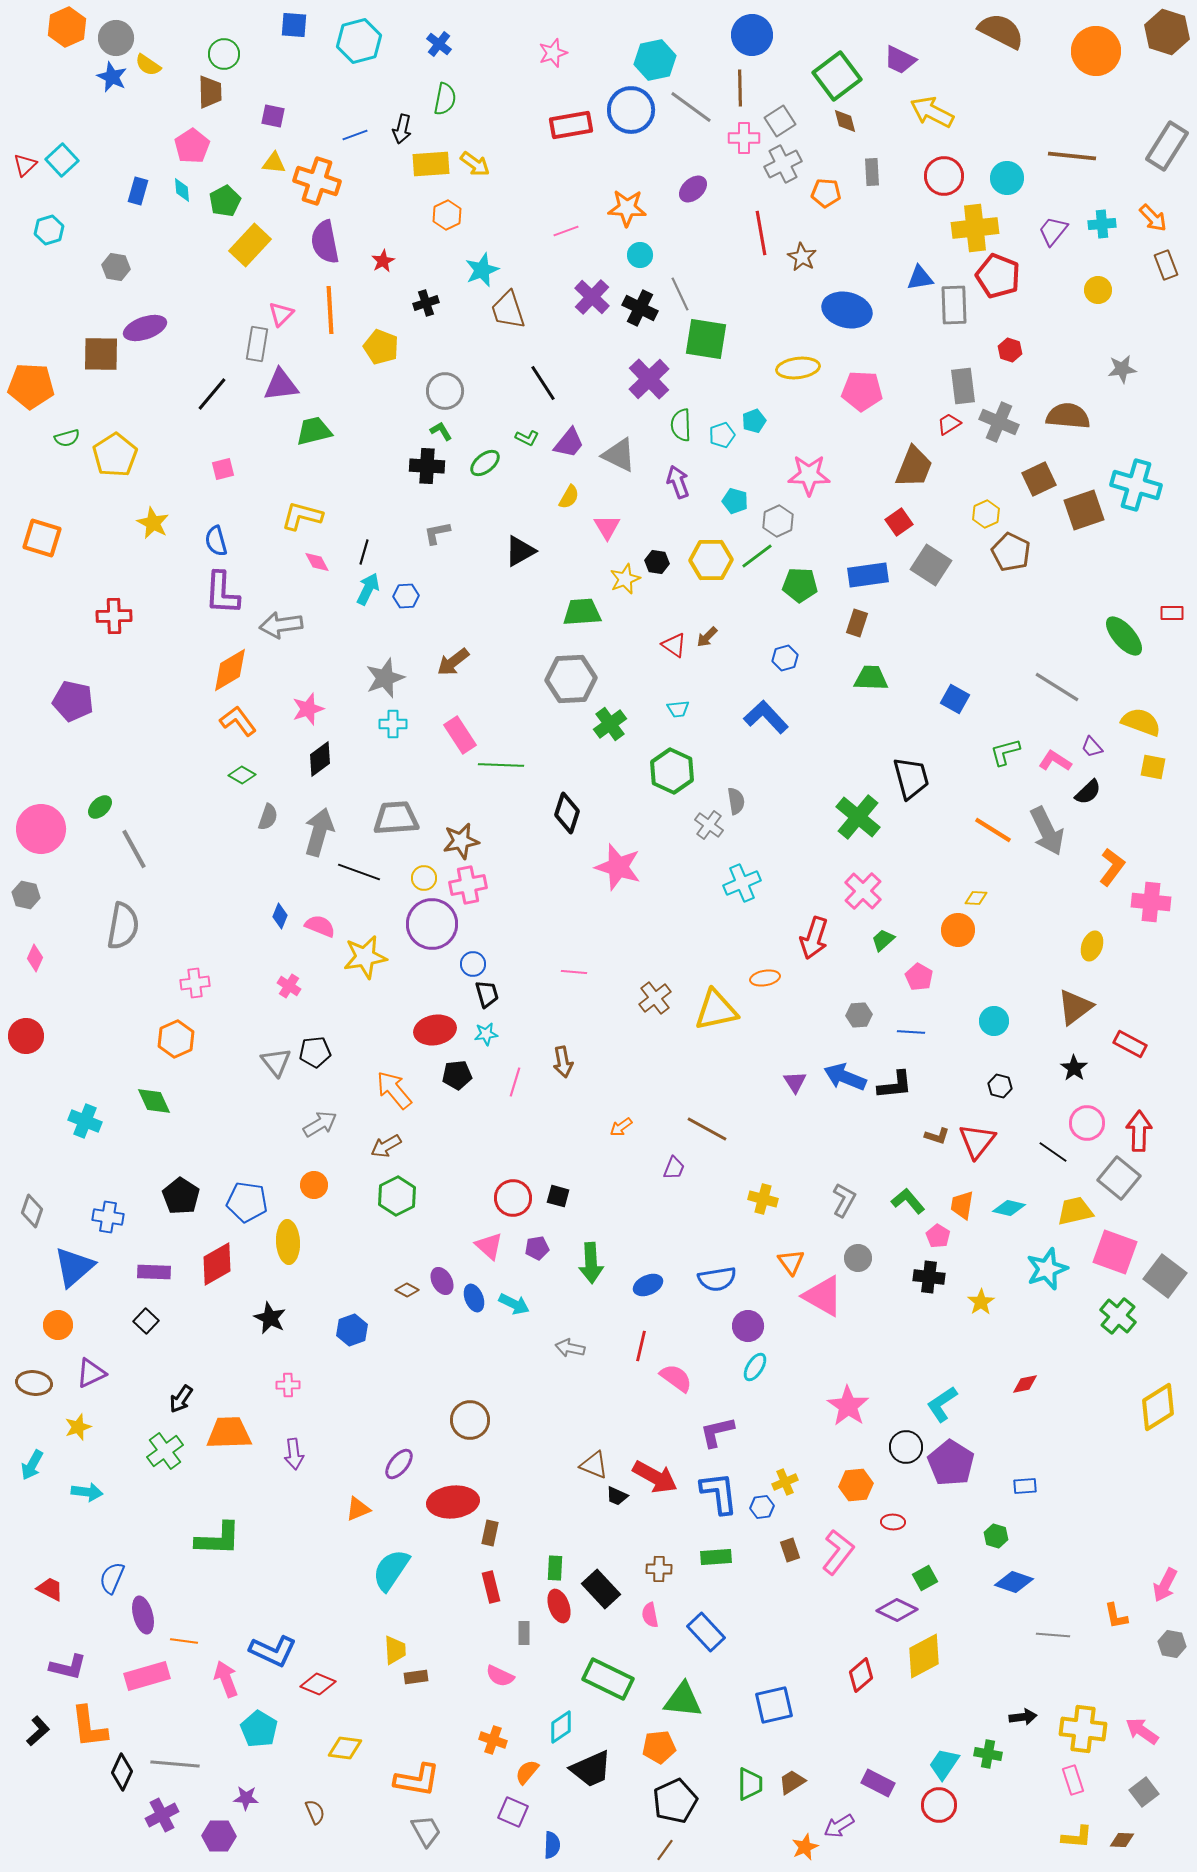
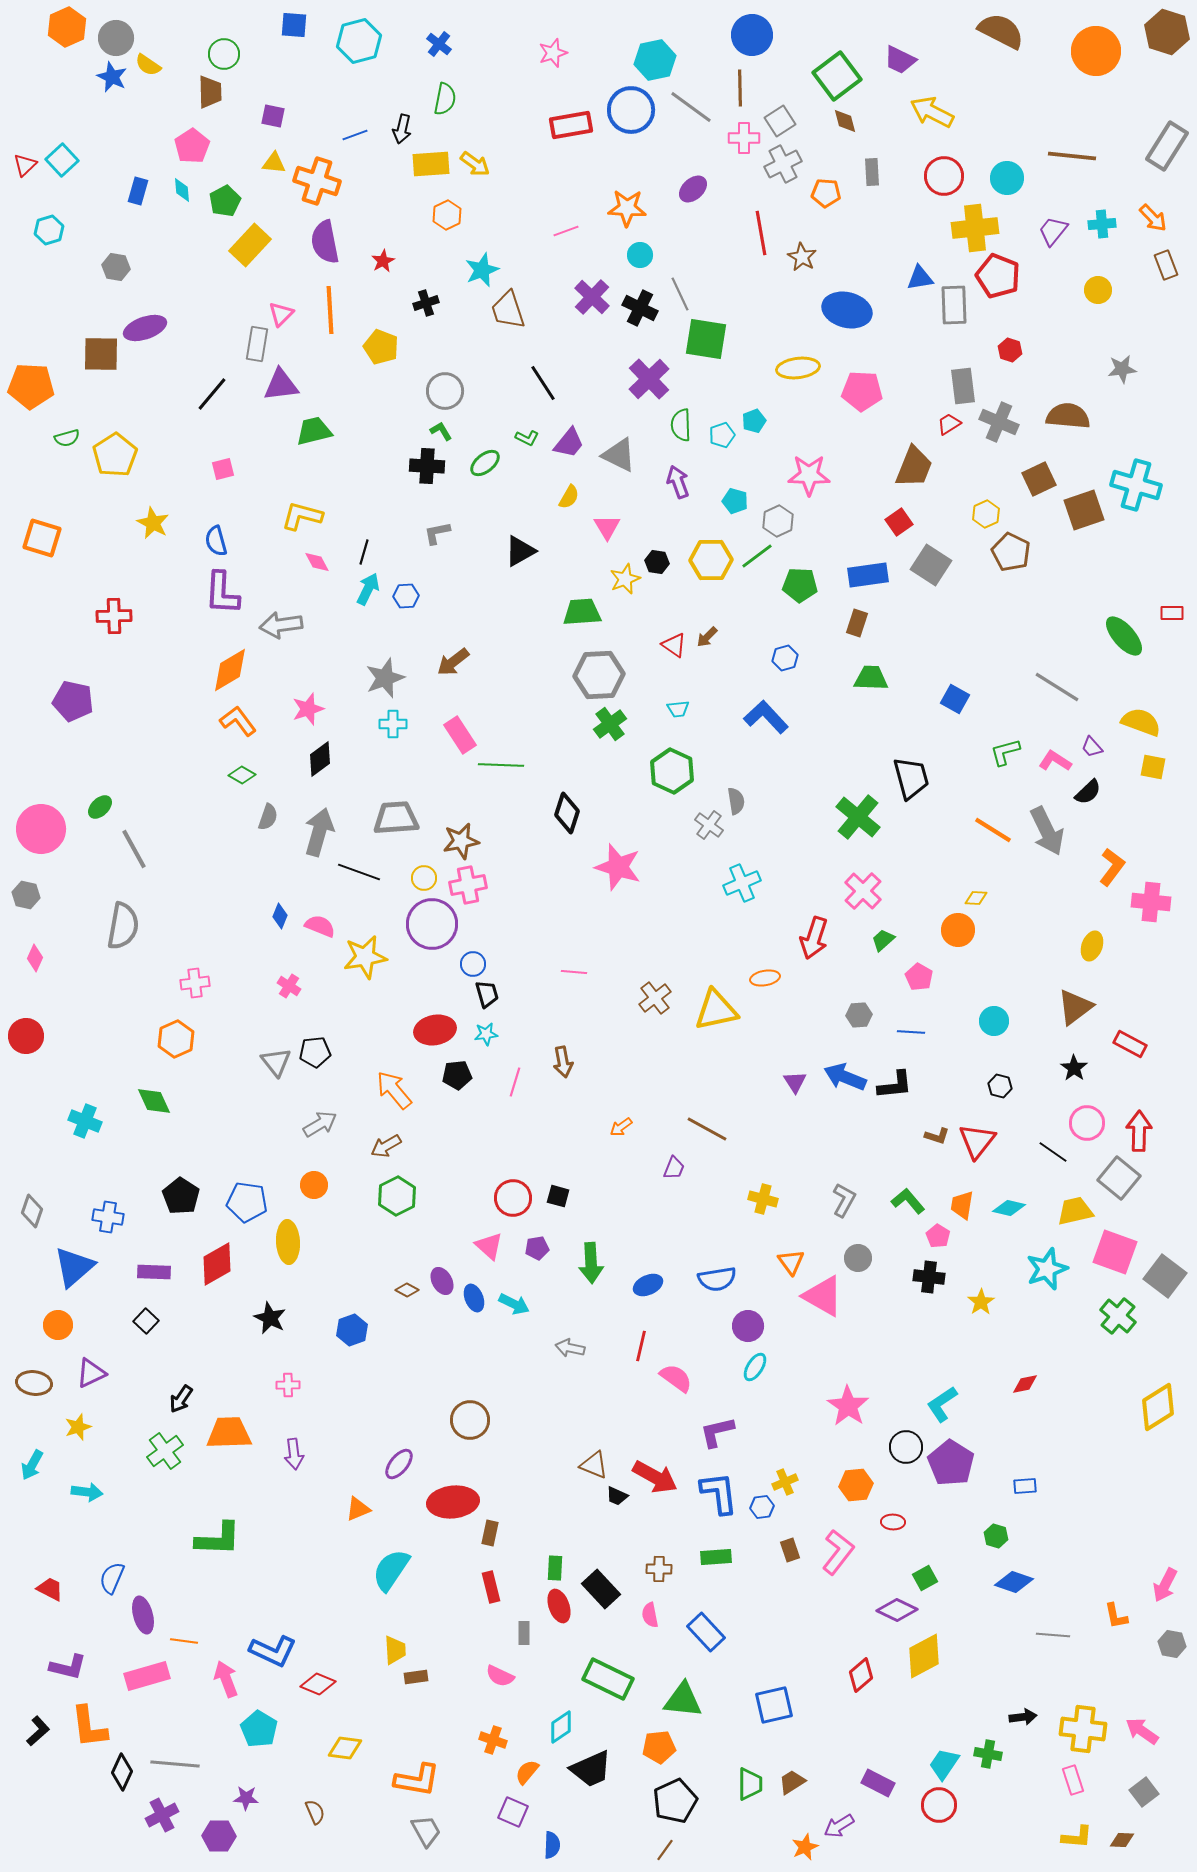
gray hexagon at (571, 679): moved 28 px right, 4 px up
